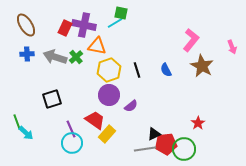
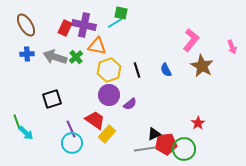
purple semicircle: moved 1 px left, 2 px up
